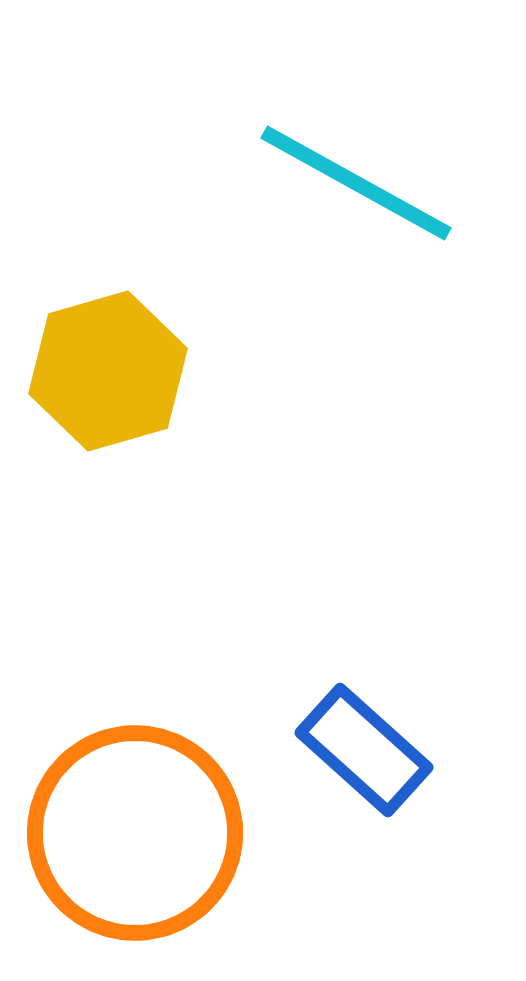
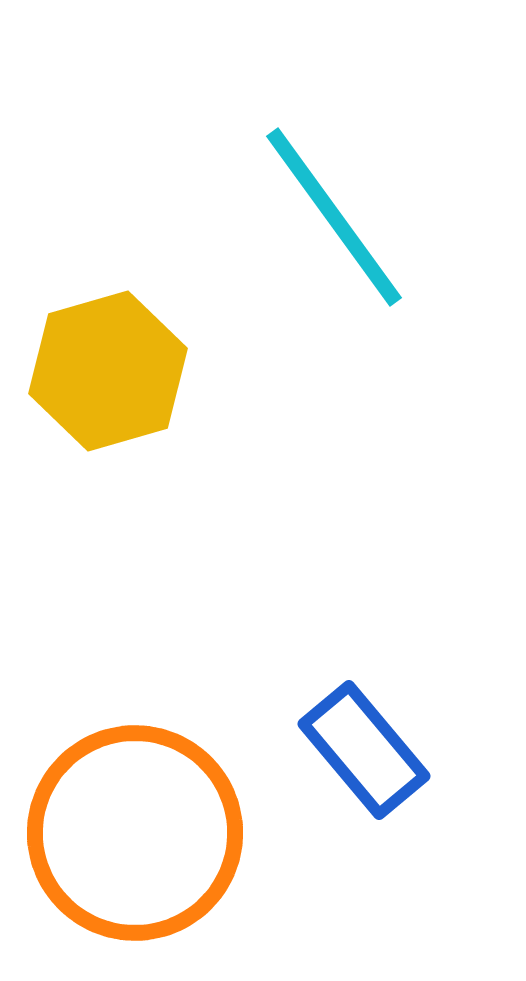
cyan line: moved 22 px left, 34 px down; rotated 25 degrees clockwise
blue rectangle: rotated 8 degrees clockwise
